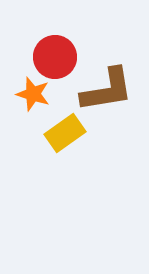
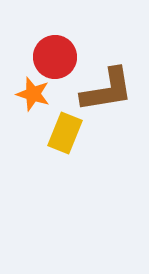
yellow rectangle: rotated 33 degrees counterclockwise
